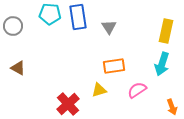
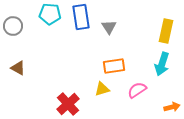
blue rectangle: moved 3 px right
yellow triangle: moved 3 px right, 1 px up
orange arrow: rotated 84 degrees counterclockwise
